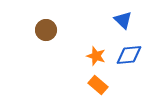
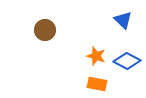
brown circle: moved 1 px left
blue diamond: moved 2 px left, 6 px down; rotated 32 degrees clockwise
orange rectangle: moved 1 px left, 1 px up; rotated 30 degrees counterclockwise
